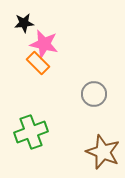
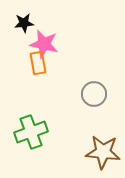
orange rectangle: rotated 35 degrees clockwise
brown star: rotated 16 degrees counterclockwise
